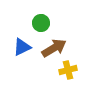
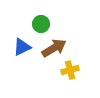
green circle: moved 1 px down
yellow cross: moved 2 px right
